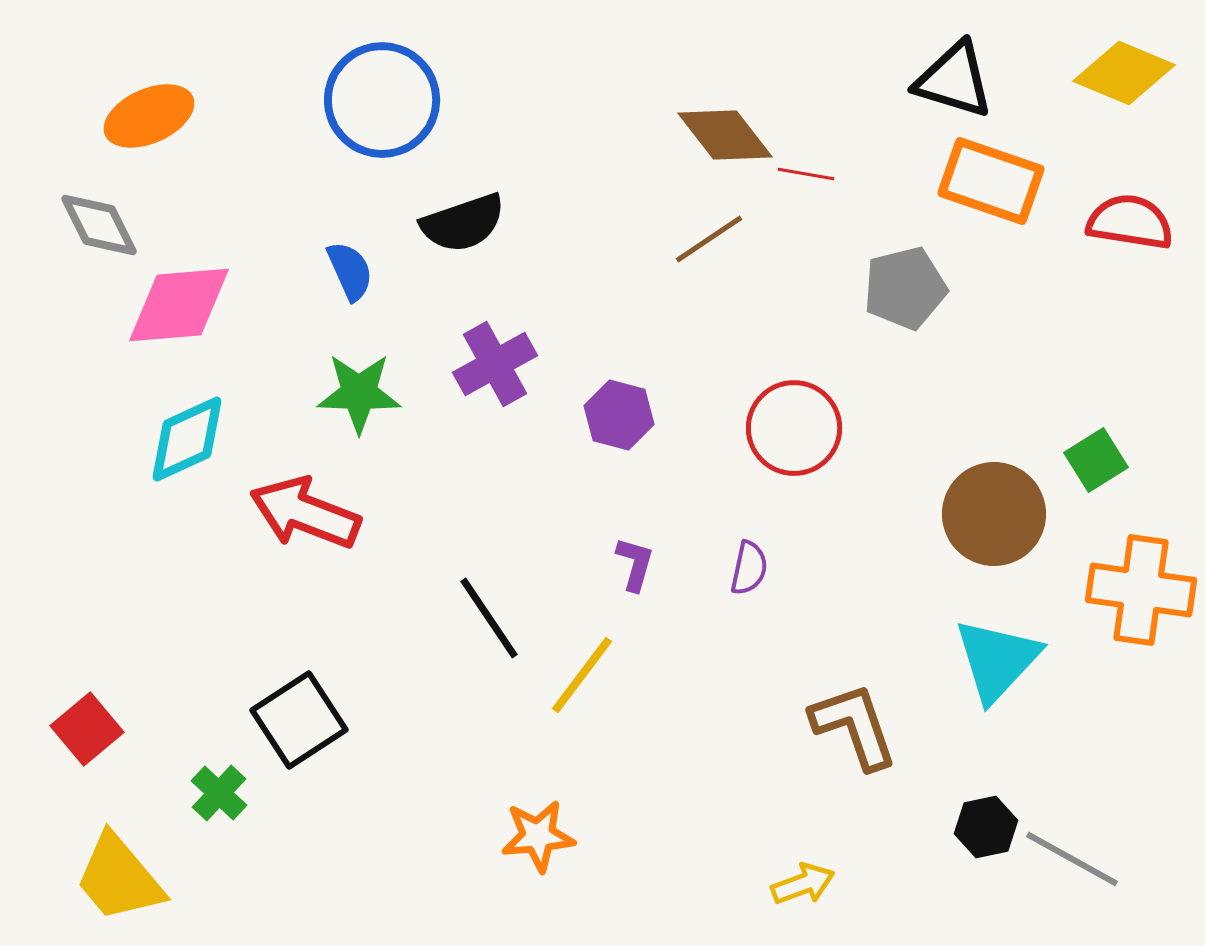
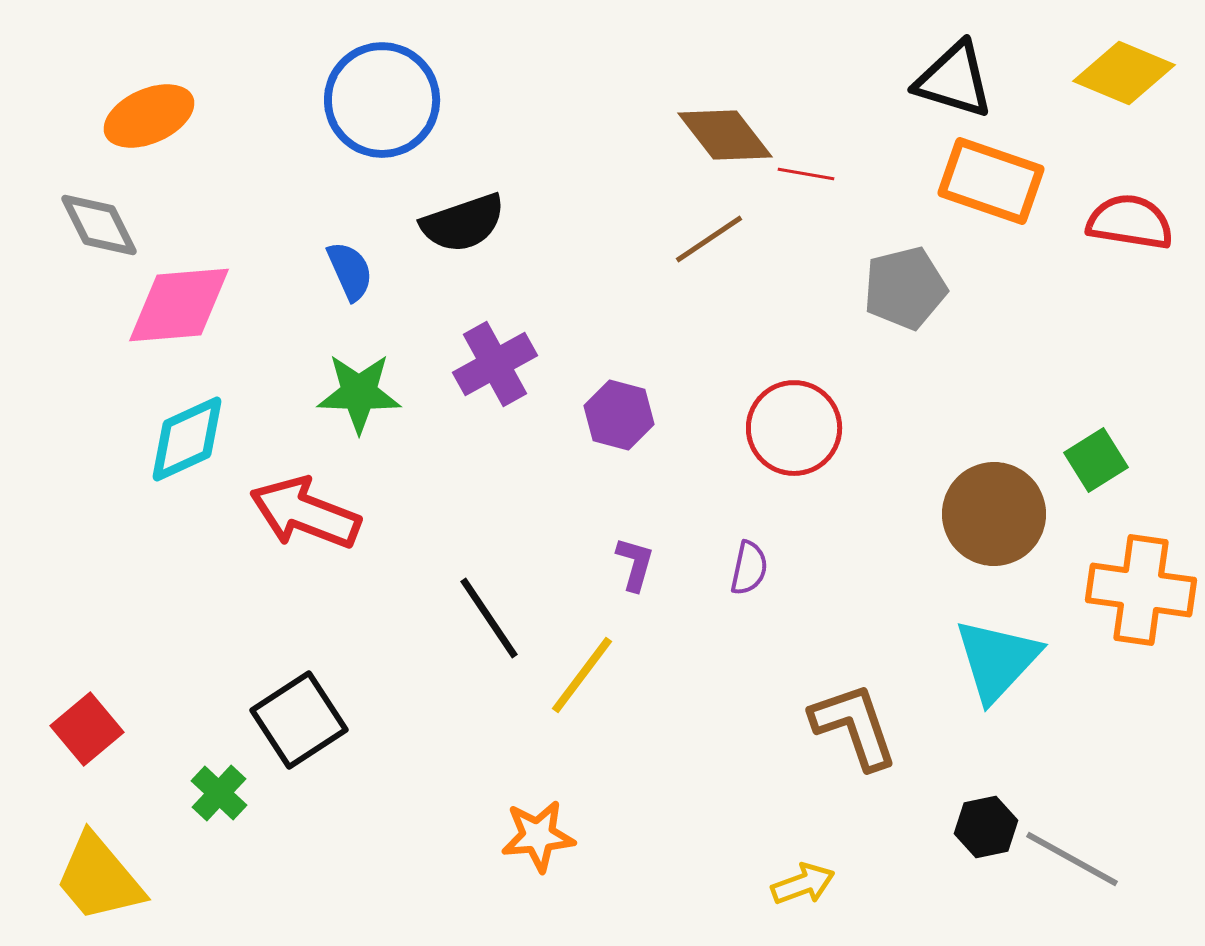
yellow trapezoid: moved 20 px left
